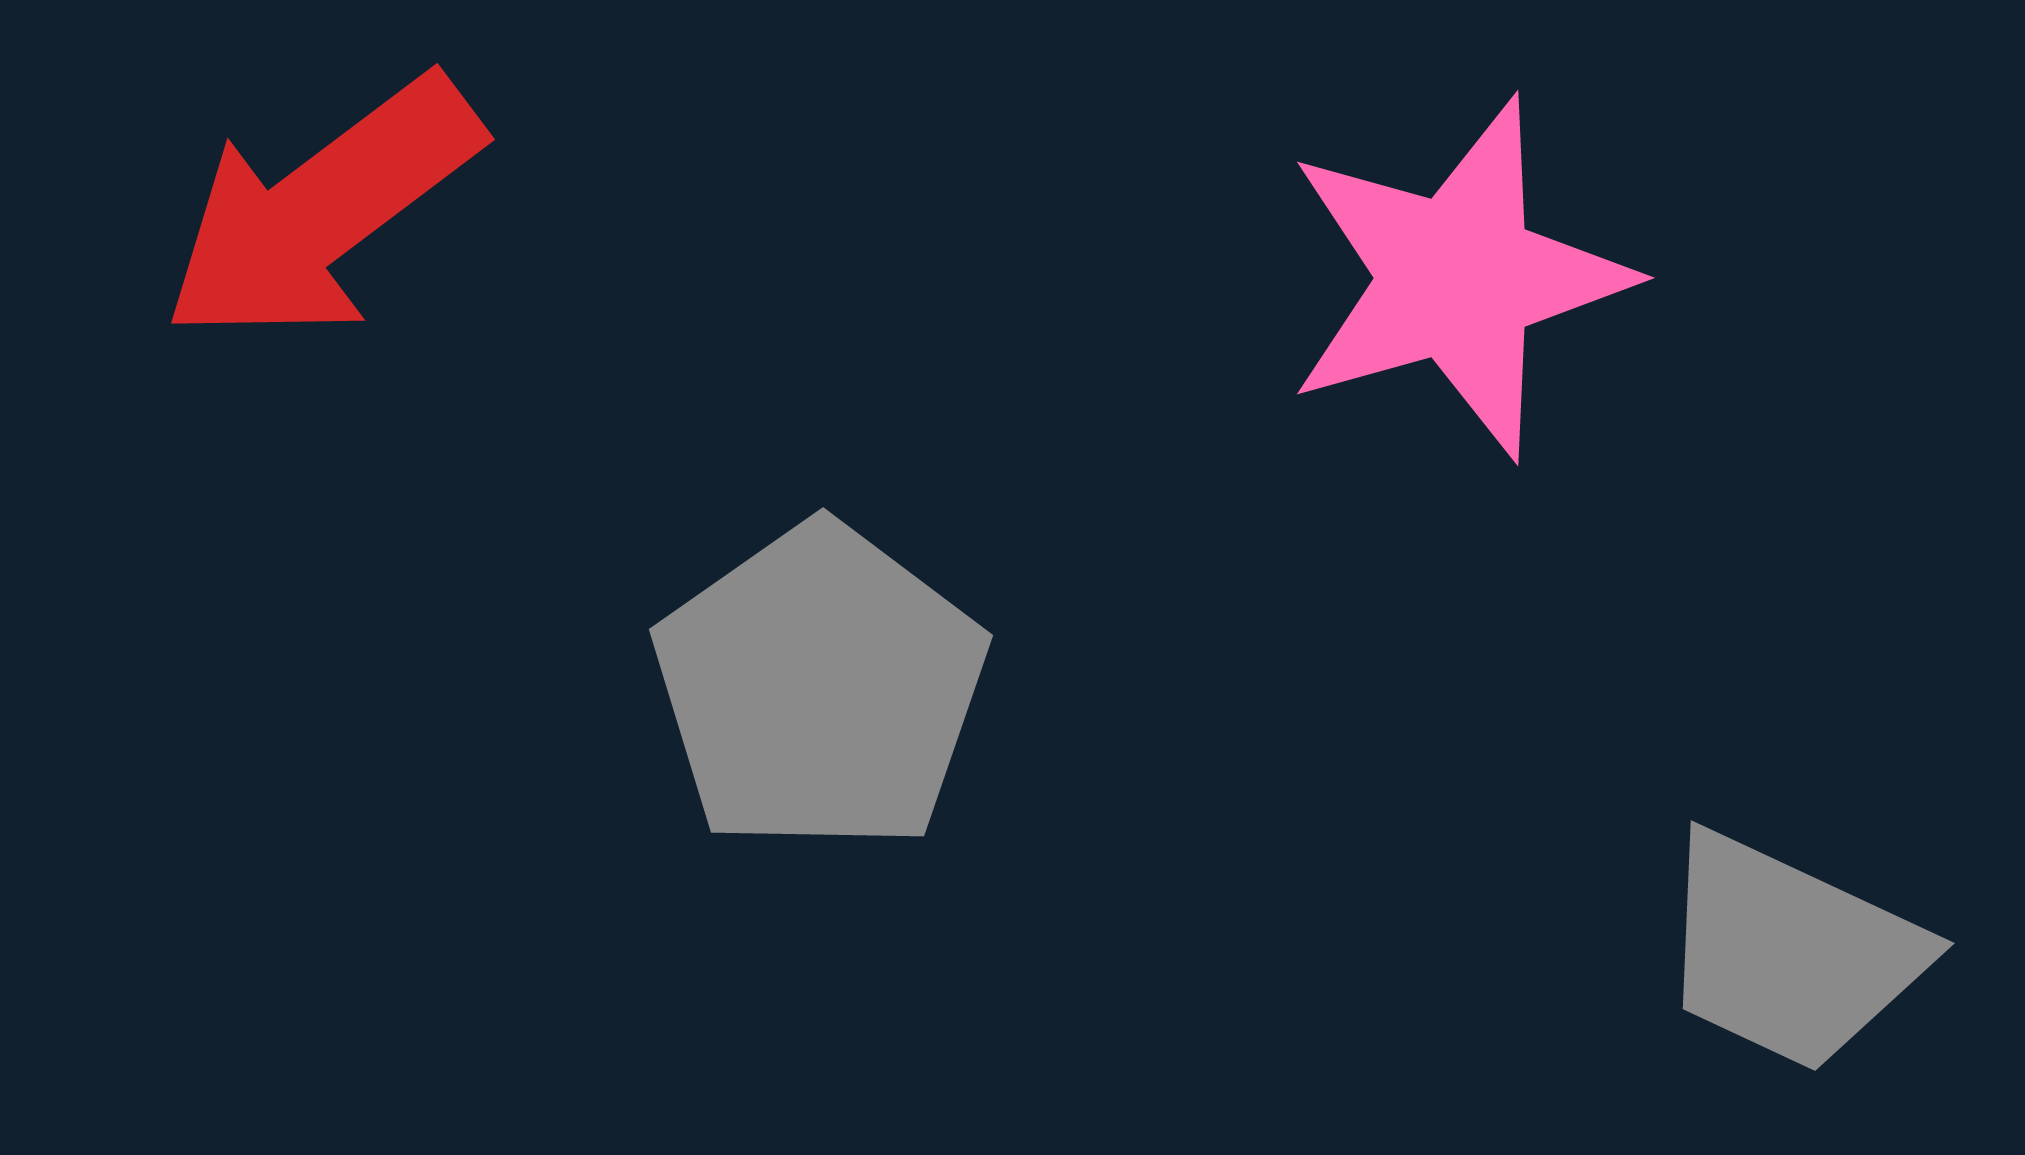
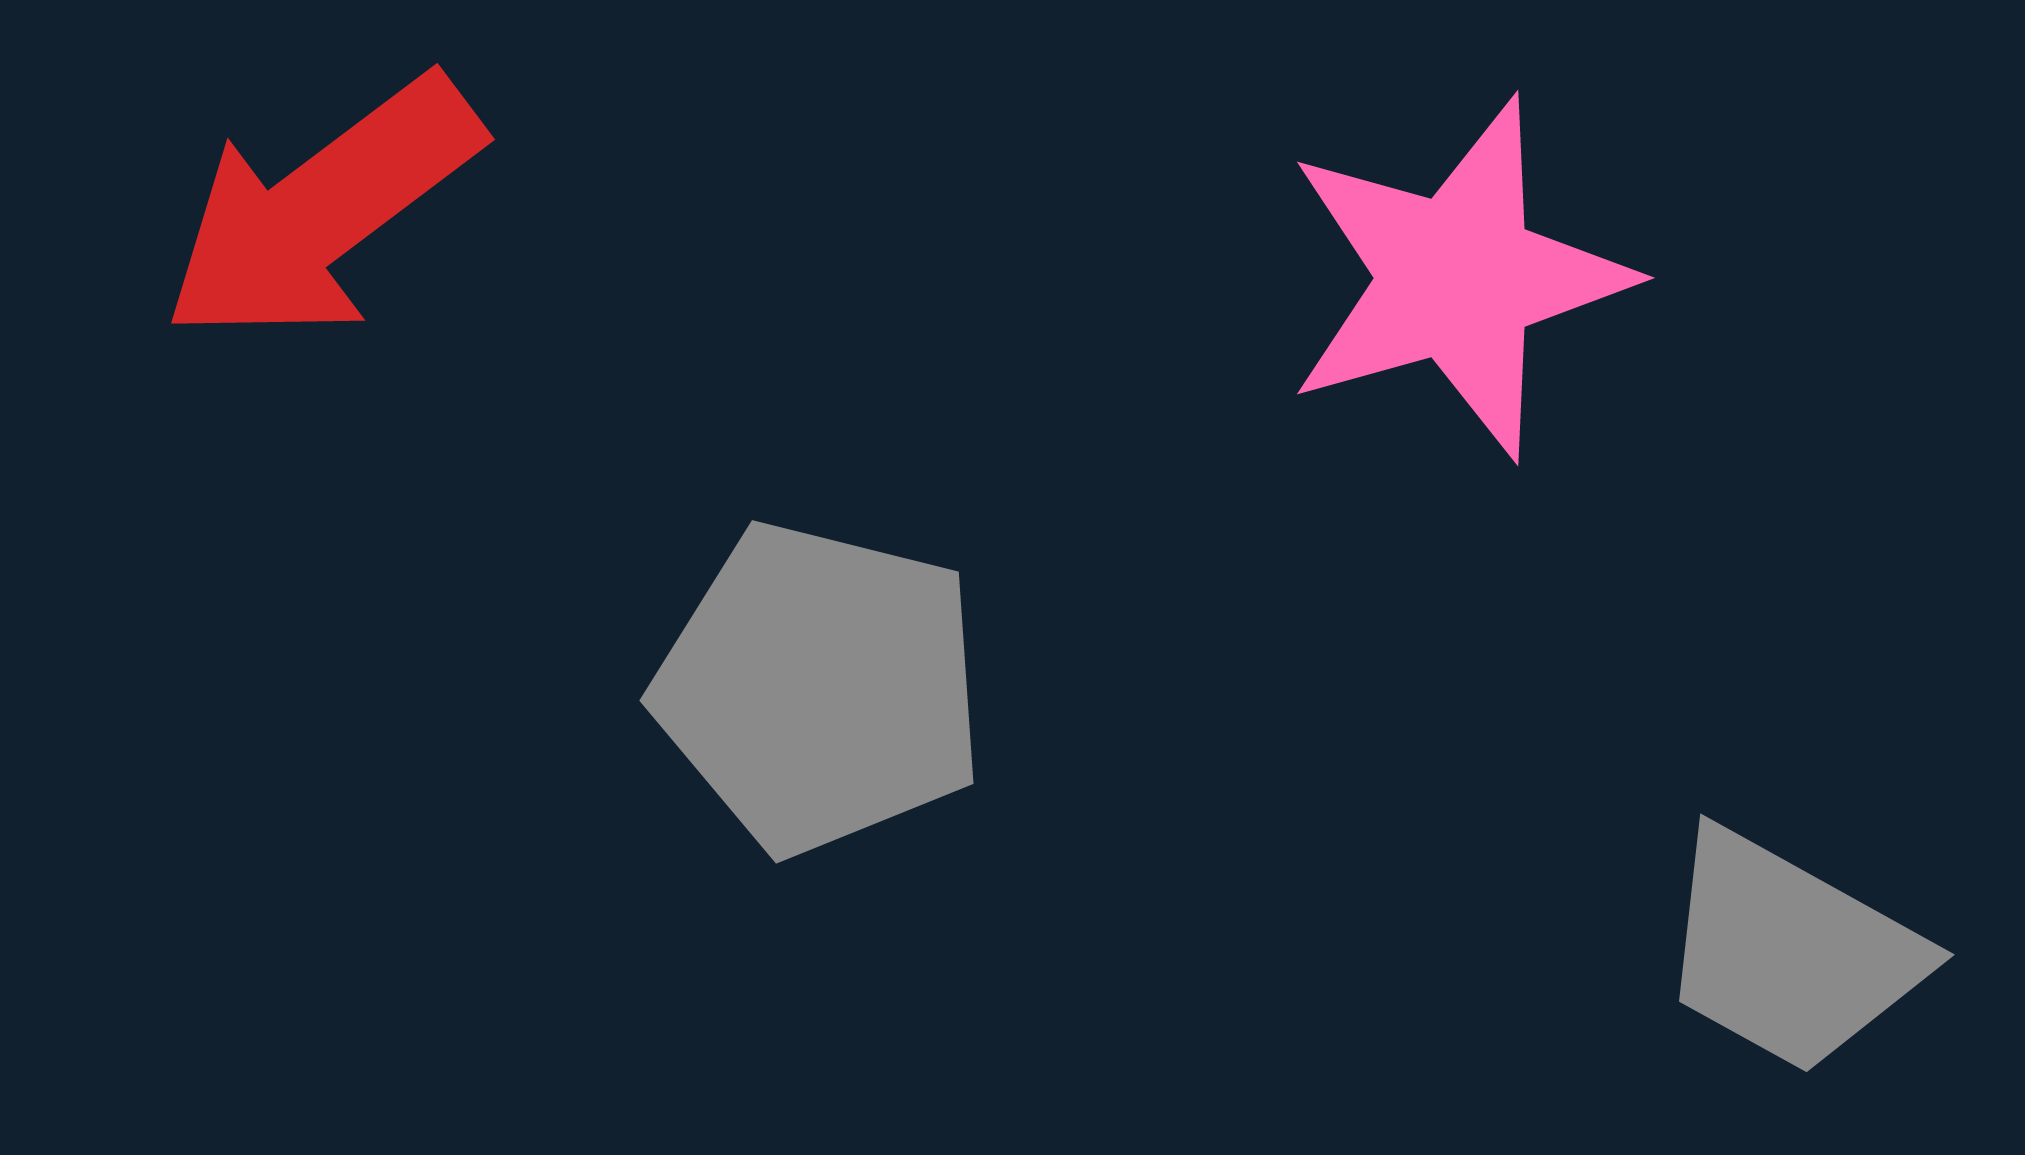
gray pentagon: rotated 23 degrees counterclockwise
gray trapezoid: rotated 4 degrees clockwise
